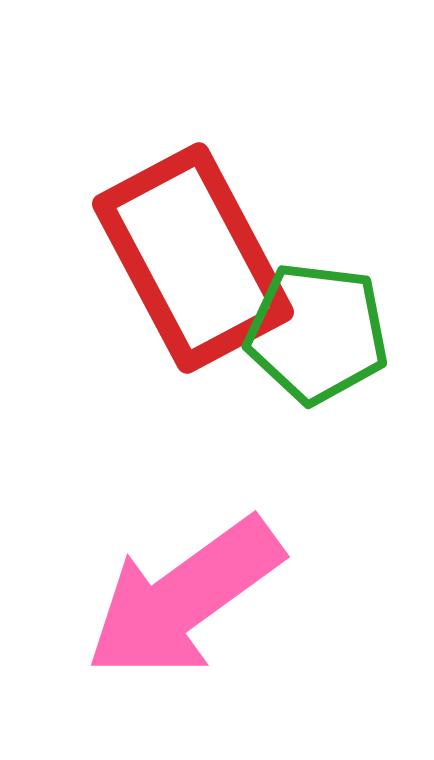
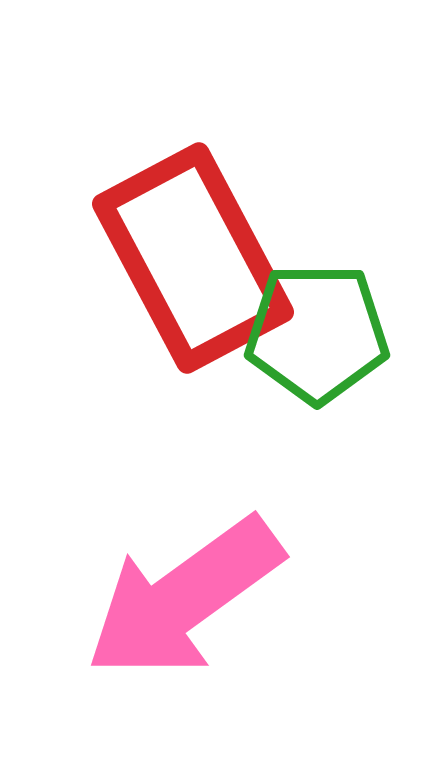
green pentagon: rotated 7 degrees counterclockwise
